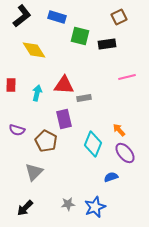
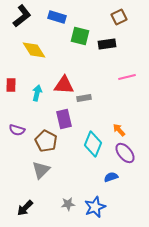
gray triangle: moved 7 px right, 2 px up
